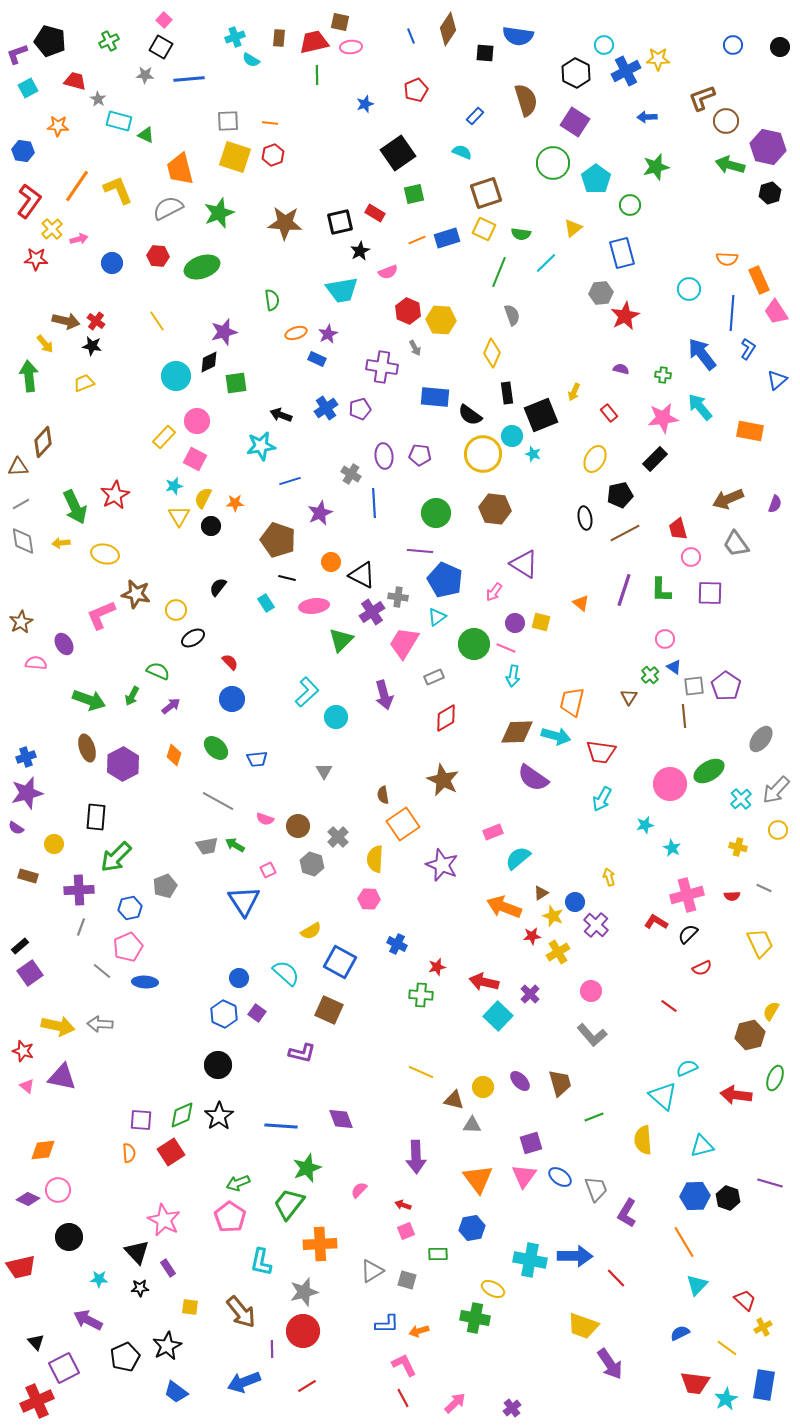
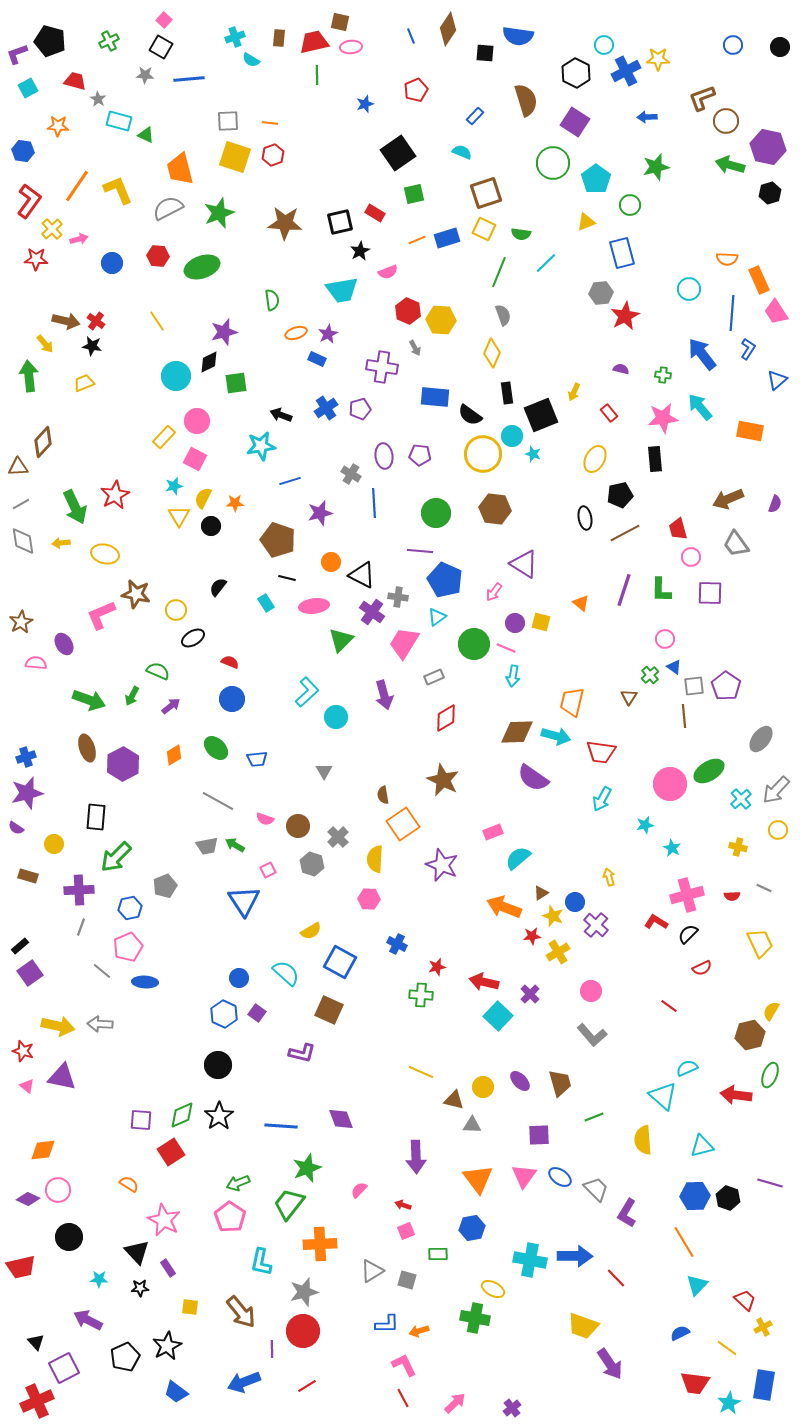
yellow triangle at (573, 228): moved 13 px right, 6 px up; rotated 18 degrees clockwise
gray semicircle at (512, 315): moved 9 px left
black rectangle at (655, 459): rotated 50 degrees counterclockwise
purple star at (320, 513): rotated 10 degrees clockwise
purple cross at (372, 612): rotated 20 degrees counterclockwise
red semicircle at (230, 662): rotated 24 degrees counterclockwise
orange diamond at (174, 755): rotated 40 degrees clockwise
green ellipse at (775, 1078): moved 5 px left, 3 px up
purple square at (531, 1143): moved 8 px right, 8 px up; rotated 15 degrees clockwise
orange semicircle at (129, 1153): moved 31 px down; rotated 54 degrees counterclockwise
gray trapezoid at (596, 1189): rotated 24 degrees counterclockwise
cyan star at (726, 1399): moved 3 px right, 4 px down
